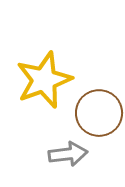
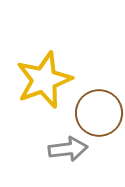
gray arrow: moved 5 px up
